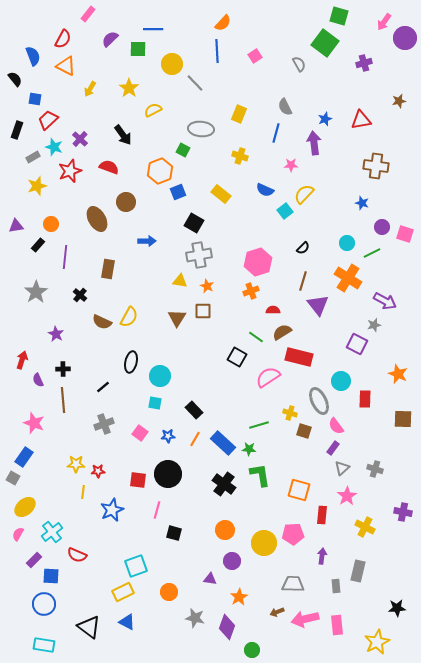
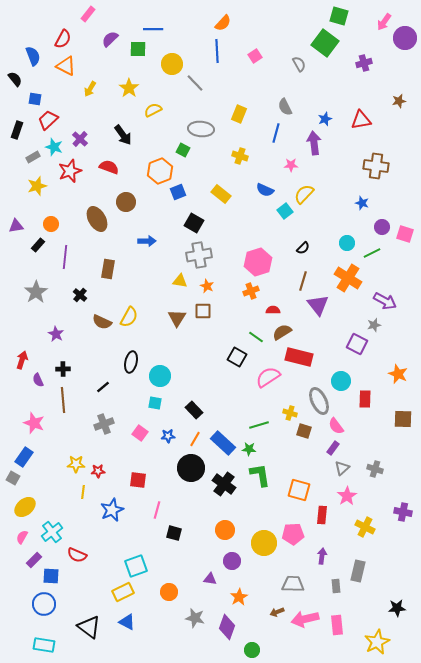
black circle at (168, 474): moved 23 px right, 6 px up
pink semicircle at (18, 534): moved 4 px right, 3 px down
